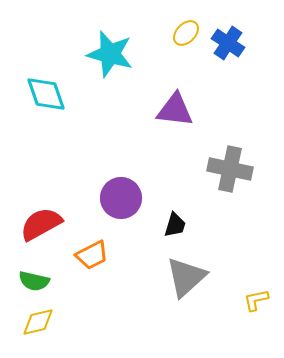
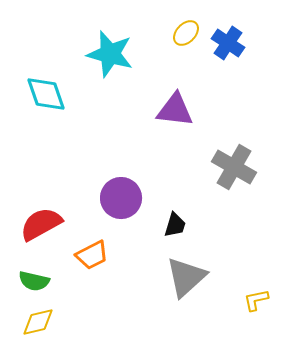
gray cross: moved 4 px right, 2 px up; rotated 18 degrees clockwise
